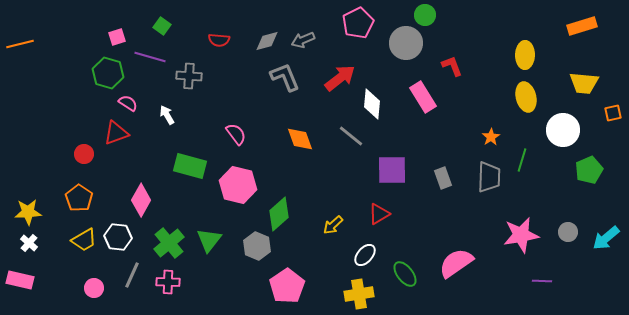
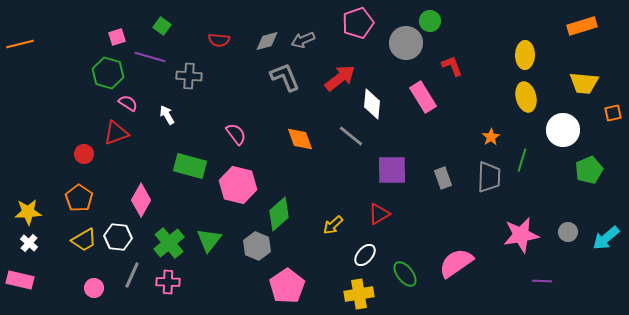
green circle at (425, 15): moved 5 px right, 6 px down
pink pentagon at (358, 23): rotated 8 degrees clockwise
